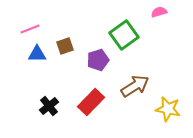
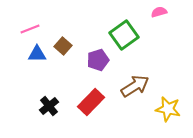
brown square: moved 2 px left; rotated 30 degrees counterclockwise
